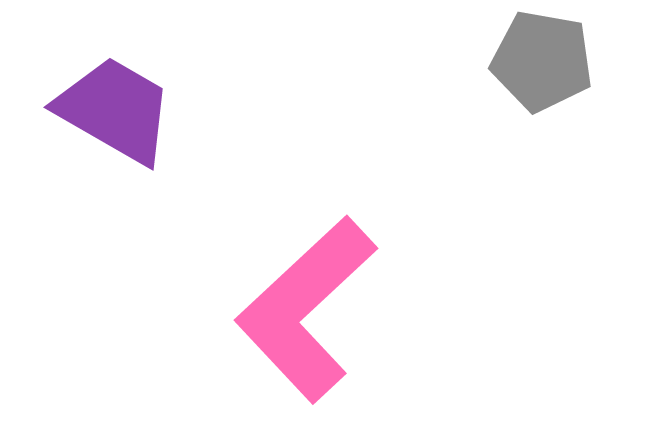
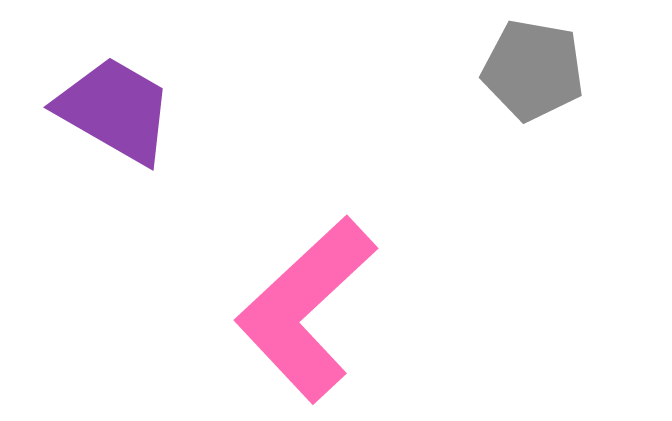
gray pentagon: moved 9 px left, 9 px down
